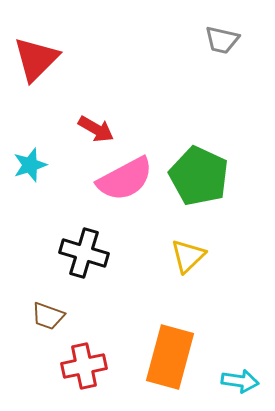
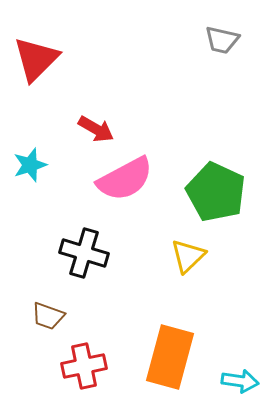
green pentagon: moved 17 px right, 16 px down
